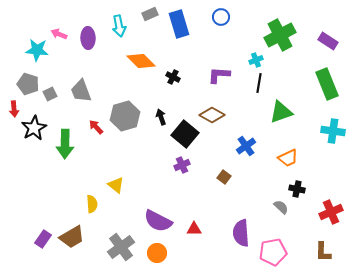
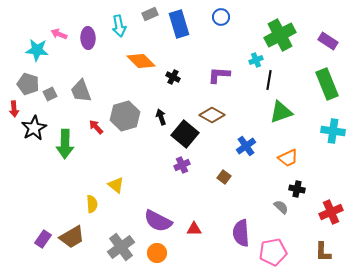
black line at (259, 83): moved 10 px right, 3 px up
